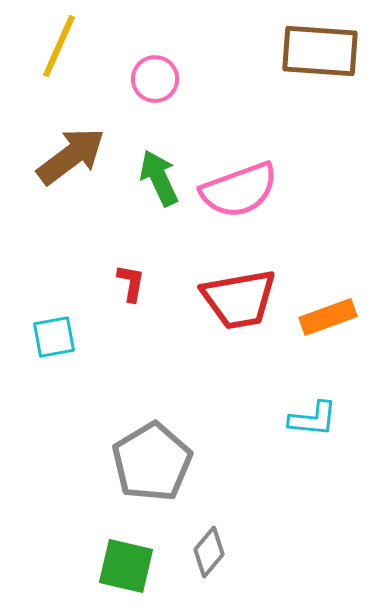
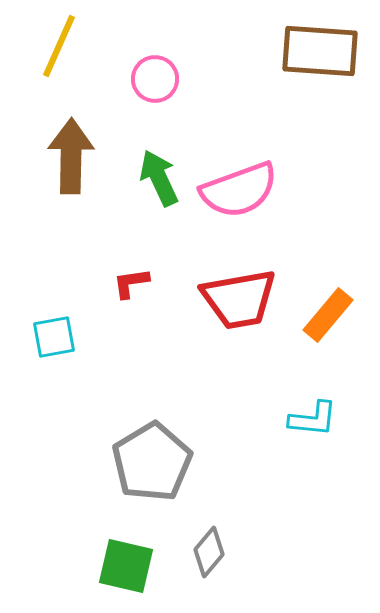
brown arrow: rotated 52 degrees counterclockwise
red L-shape: rotated 108 degrees counterclockwise
orange rectangle: moved 2 px up; rotated 30 degrees counterclockwise
